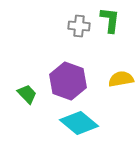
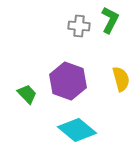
green L-shape: rotated 20 degrees clockwise
yellow semicircle: rotated 85 degrees clockwise
cyan diamond: moved 2 px left, 7 px down
